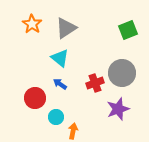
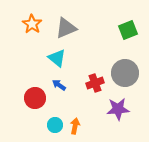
gray triangle: rotated 10 degrees clockwise
cyan triangle: moved 3 px left
gray circle: moved 3 px right
blue arrow: moved 1 px left, 1 px down
purple star: rotated 15 degrees clockwise
cyan circle: moved 1 px left, 8 px down
orange arrow: moved 2 px right, 5 px up
